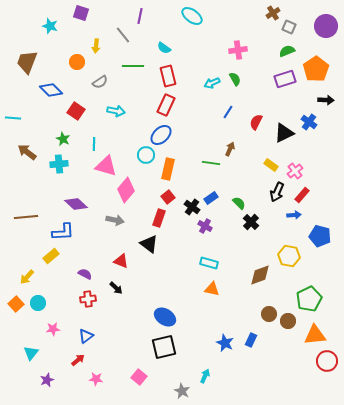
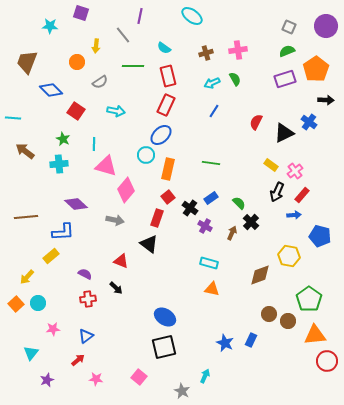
brown cross at (273, 13): moved 67 px left, 40 px down; rotated 16 degrees clockwise
cyan star at (50, 26): rotated 14 degrees counterclockwise
blue line at (228, 112): moved 14 px left, 1 px up
brown arrow at (230, 149): moved 2 px right, 84 px down
brown arrow at (27, 152): moved 2 px left, 1 px up
black cross at (192, 207): moved 2 px left, 1 px down
red rectangle at (159, 218): moved 2 px left
green pentagon at (309, 299): rotated 10 degrees counterclockwise
